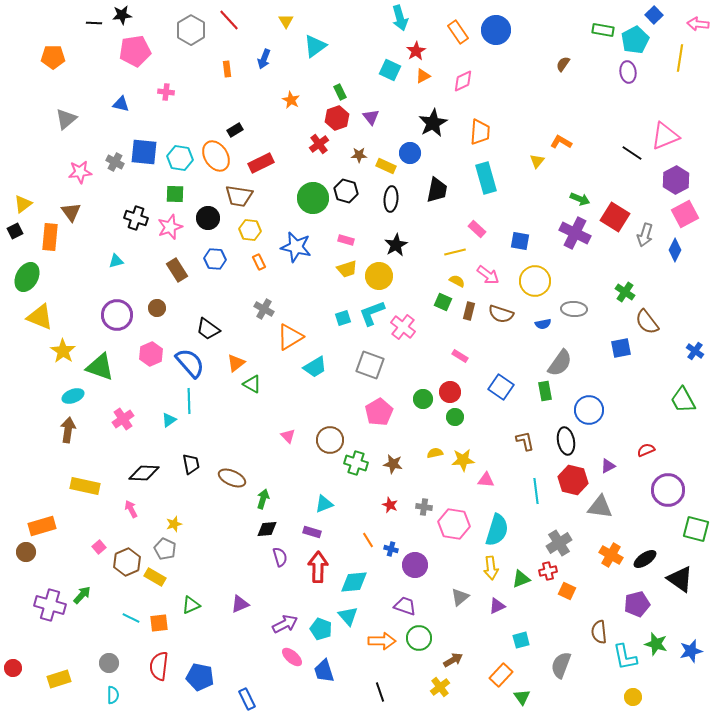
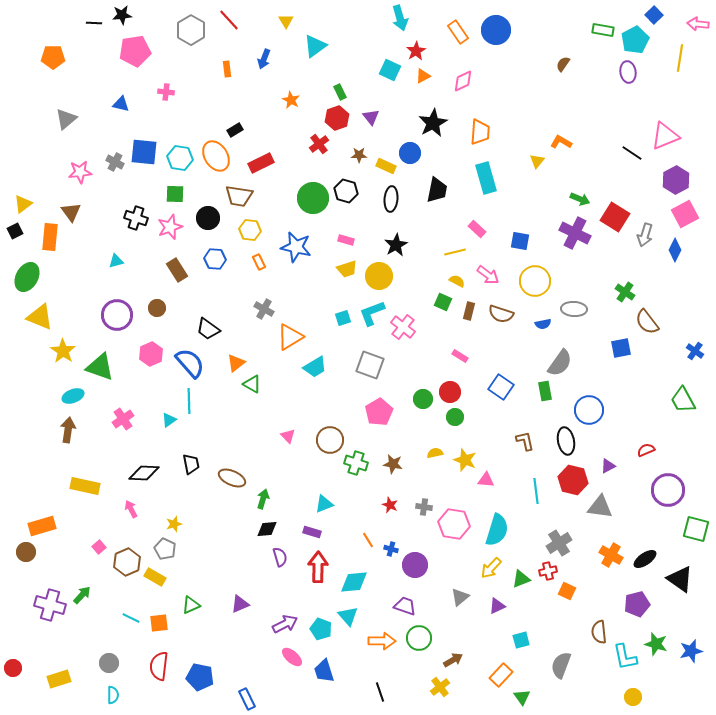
yellow star at (463, 460): moved 2 px right; rotated 25 degrees clockwise
yellow arrow at (491, 568): rotated 50 degrees clockwise
